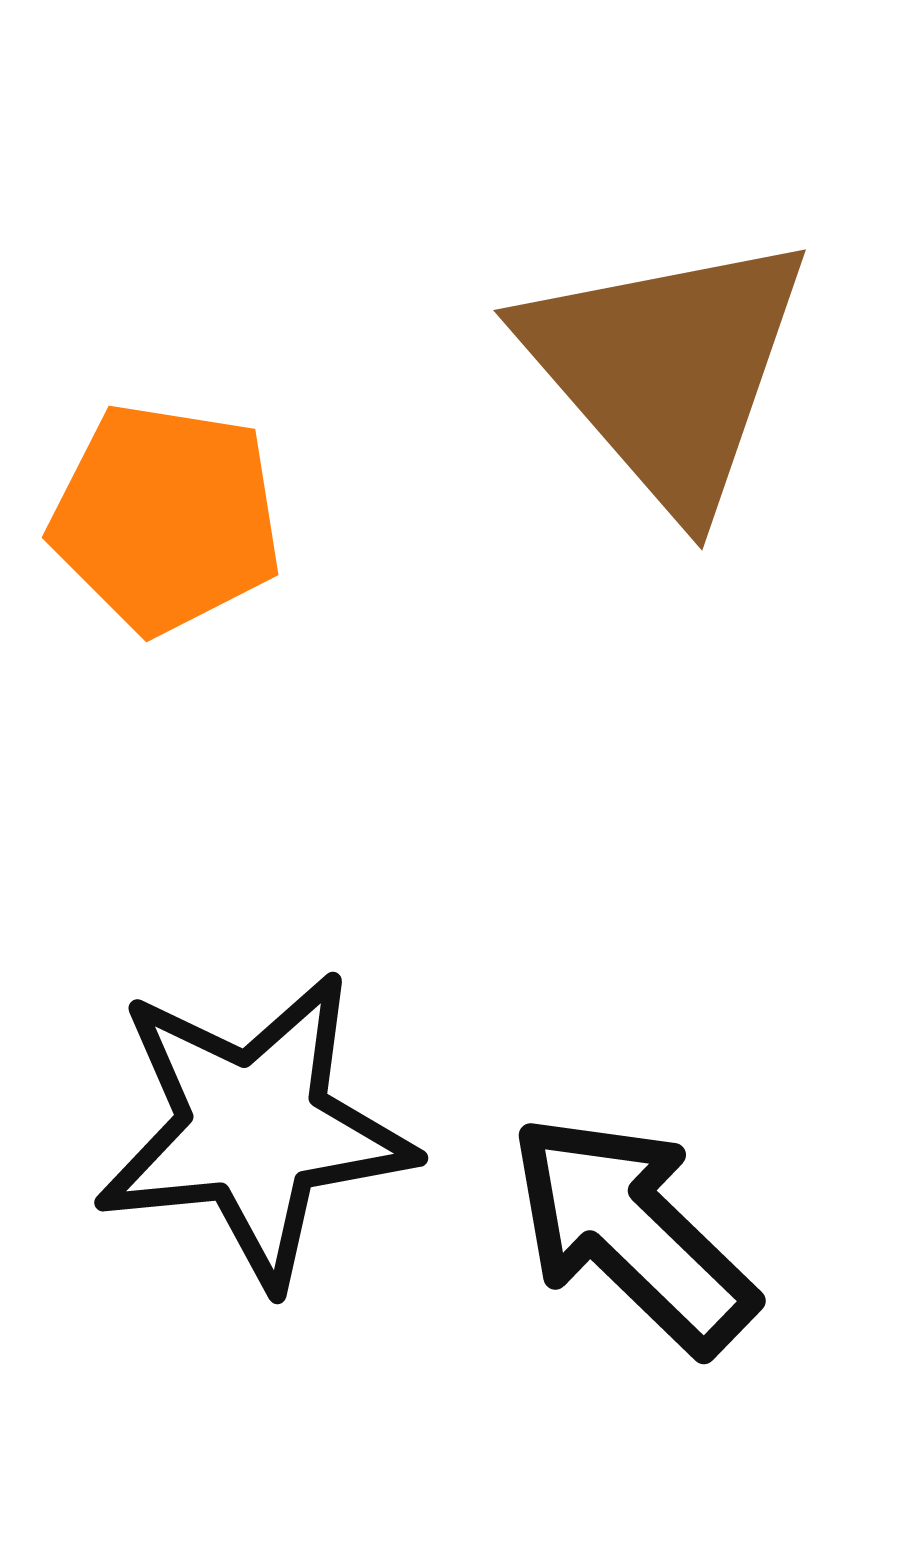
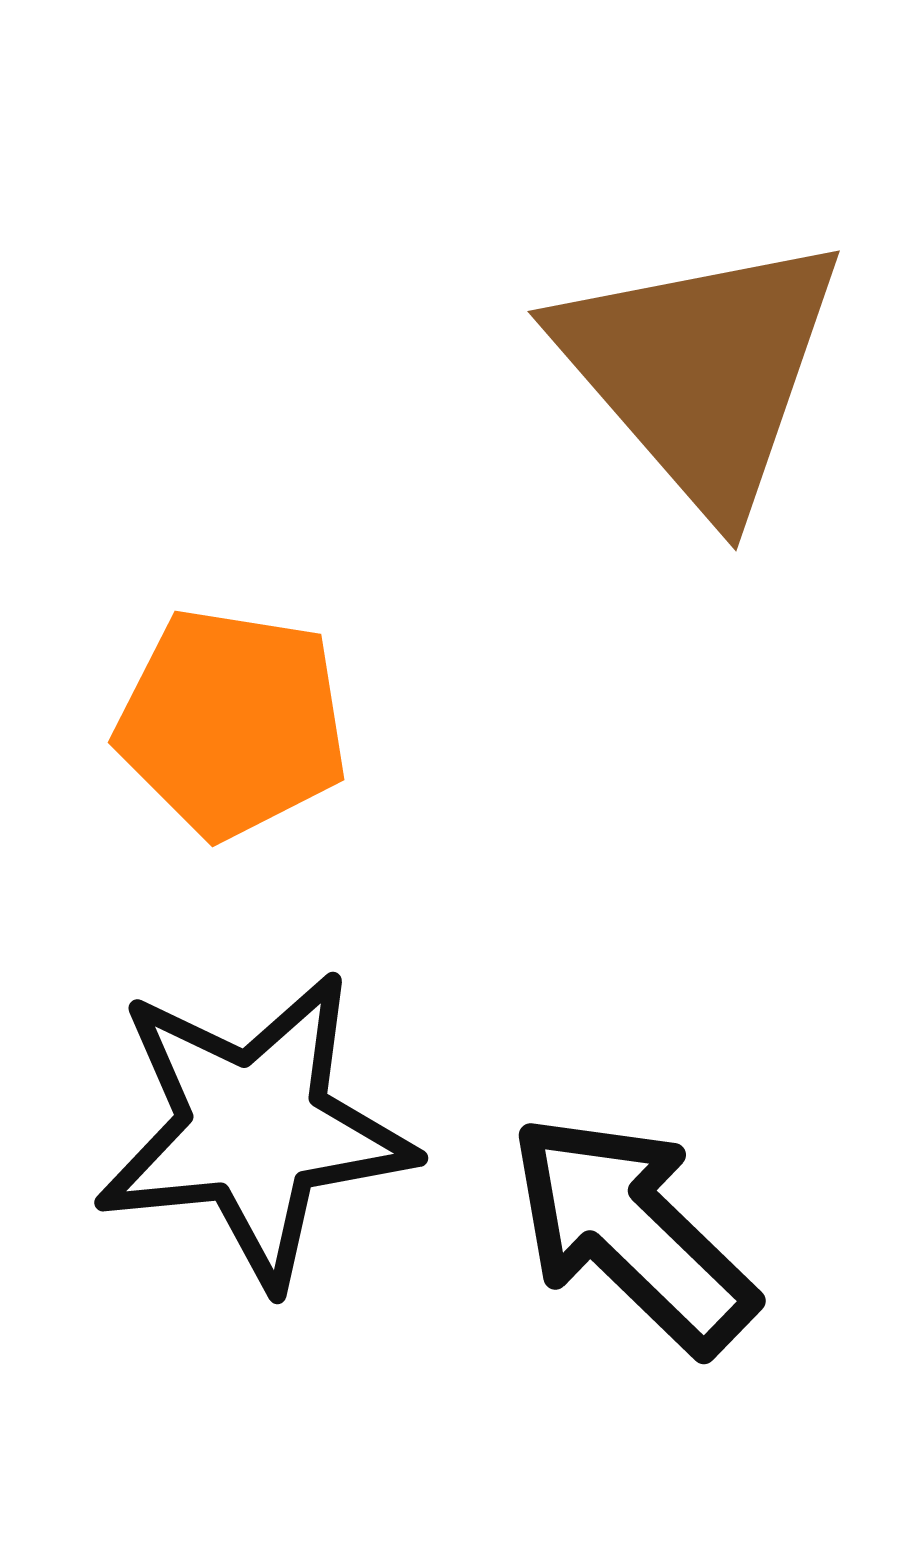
brown triangle: moved 34 px right, 1 px down
orange pentagon: moved 66 px right, 205 px down
